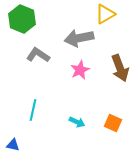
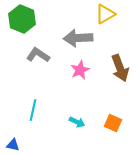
gray arrow: moved 1 px left; rotated 8 degrees clockwise
